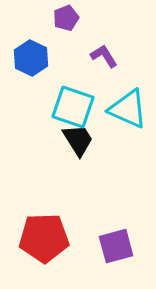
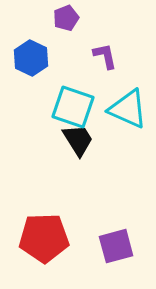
purple L-shape: moved 1 px right; rotated 20 degrees clockwise
